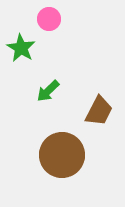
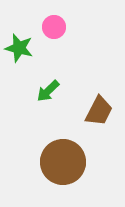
pink circle: moved 5 px right, 8 px down
green star: moved 2 px left; rotated 16 degrees counterclockwise
brown circle: moved 1 px right, 7 px down
